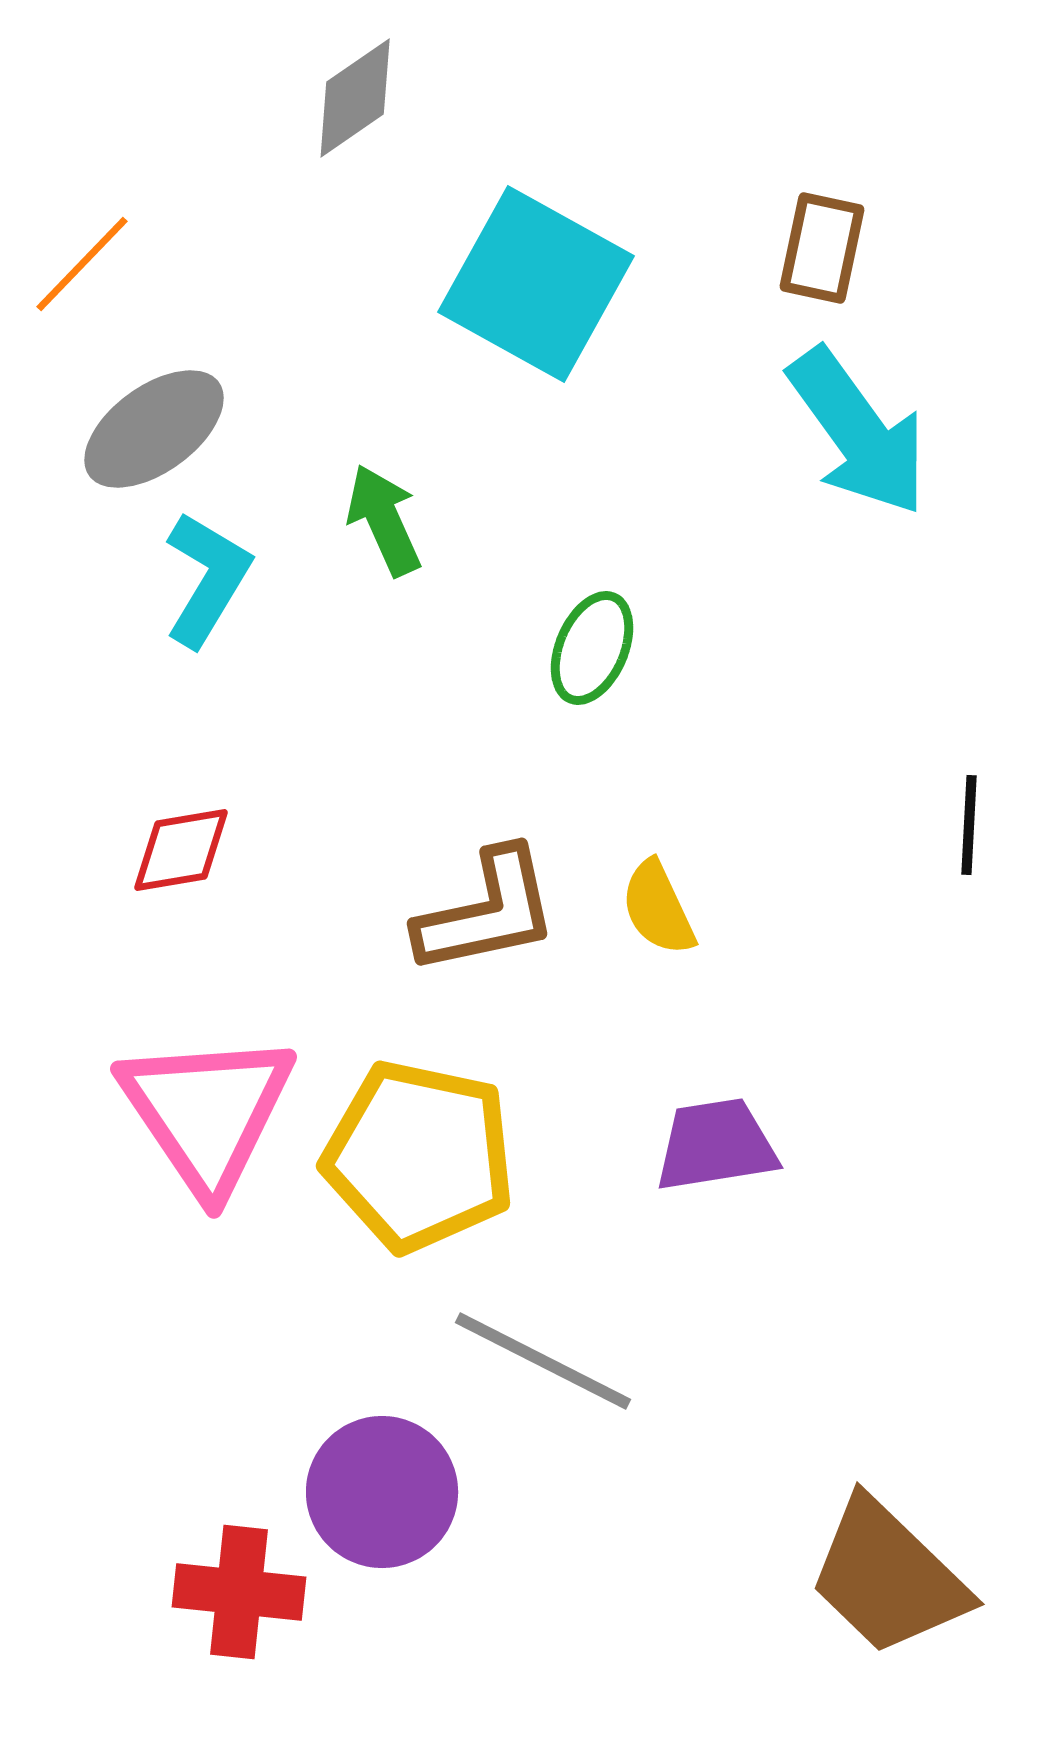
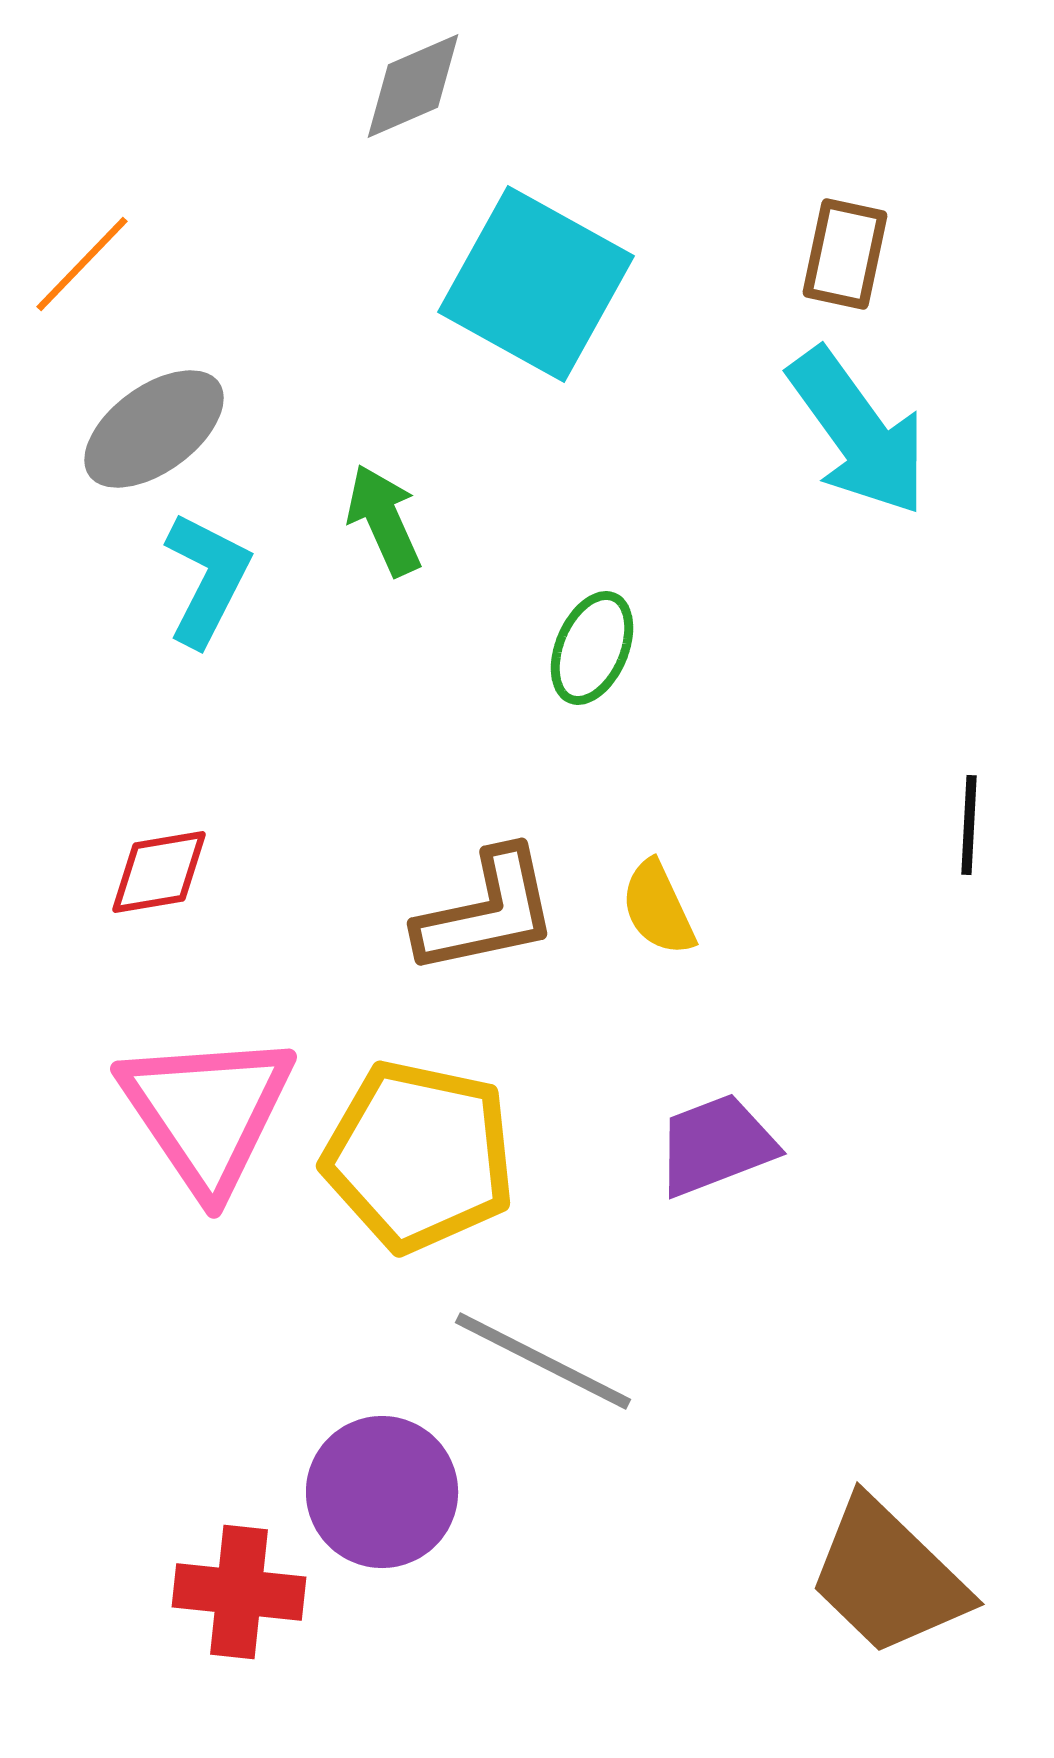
gray diamond: moved 58 px right, 12 px up; rotated 11 degrees clockwise
brown rectangle: moved 23 px right, 6 px down
cyan L-shape: rotated 4 degrees counterclockwise
red diamond: moved 22 px left, 22 px down
purple trapezoid: rotated 12 degrees counterclockwise
